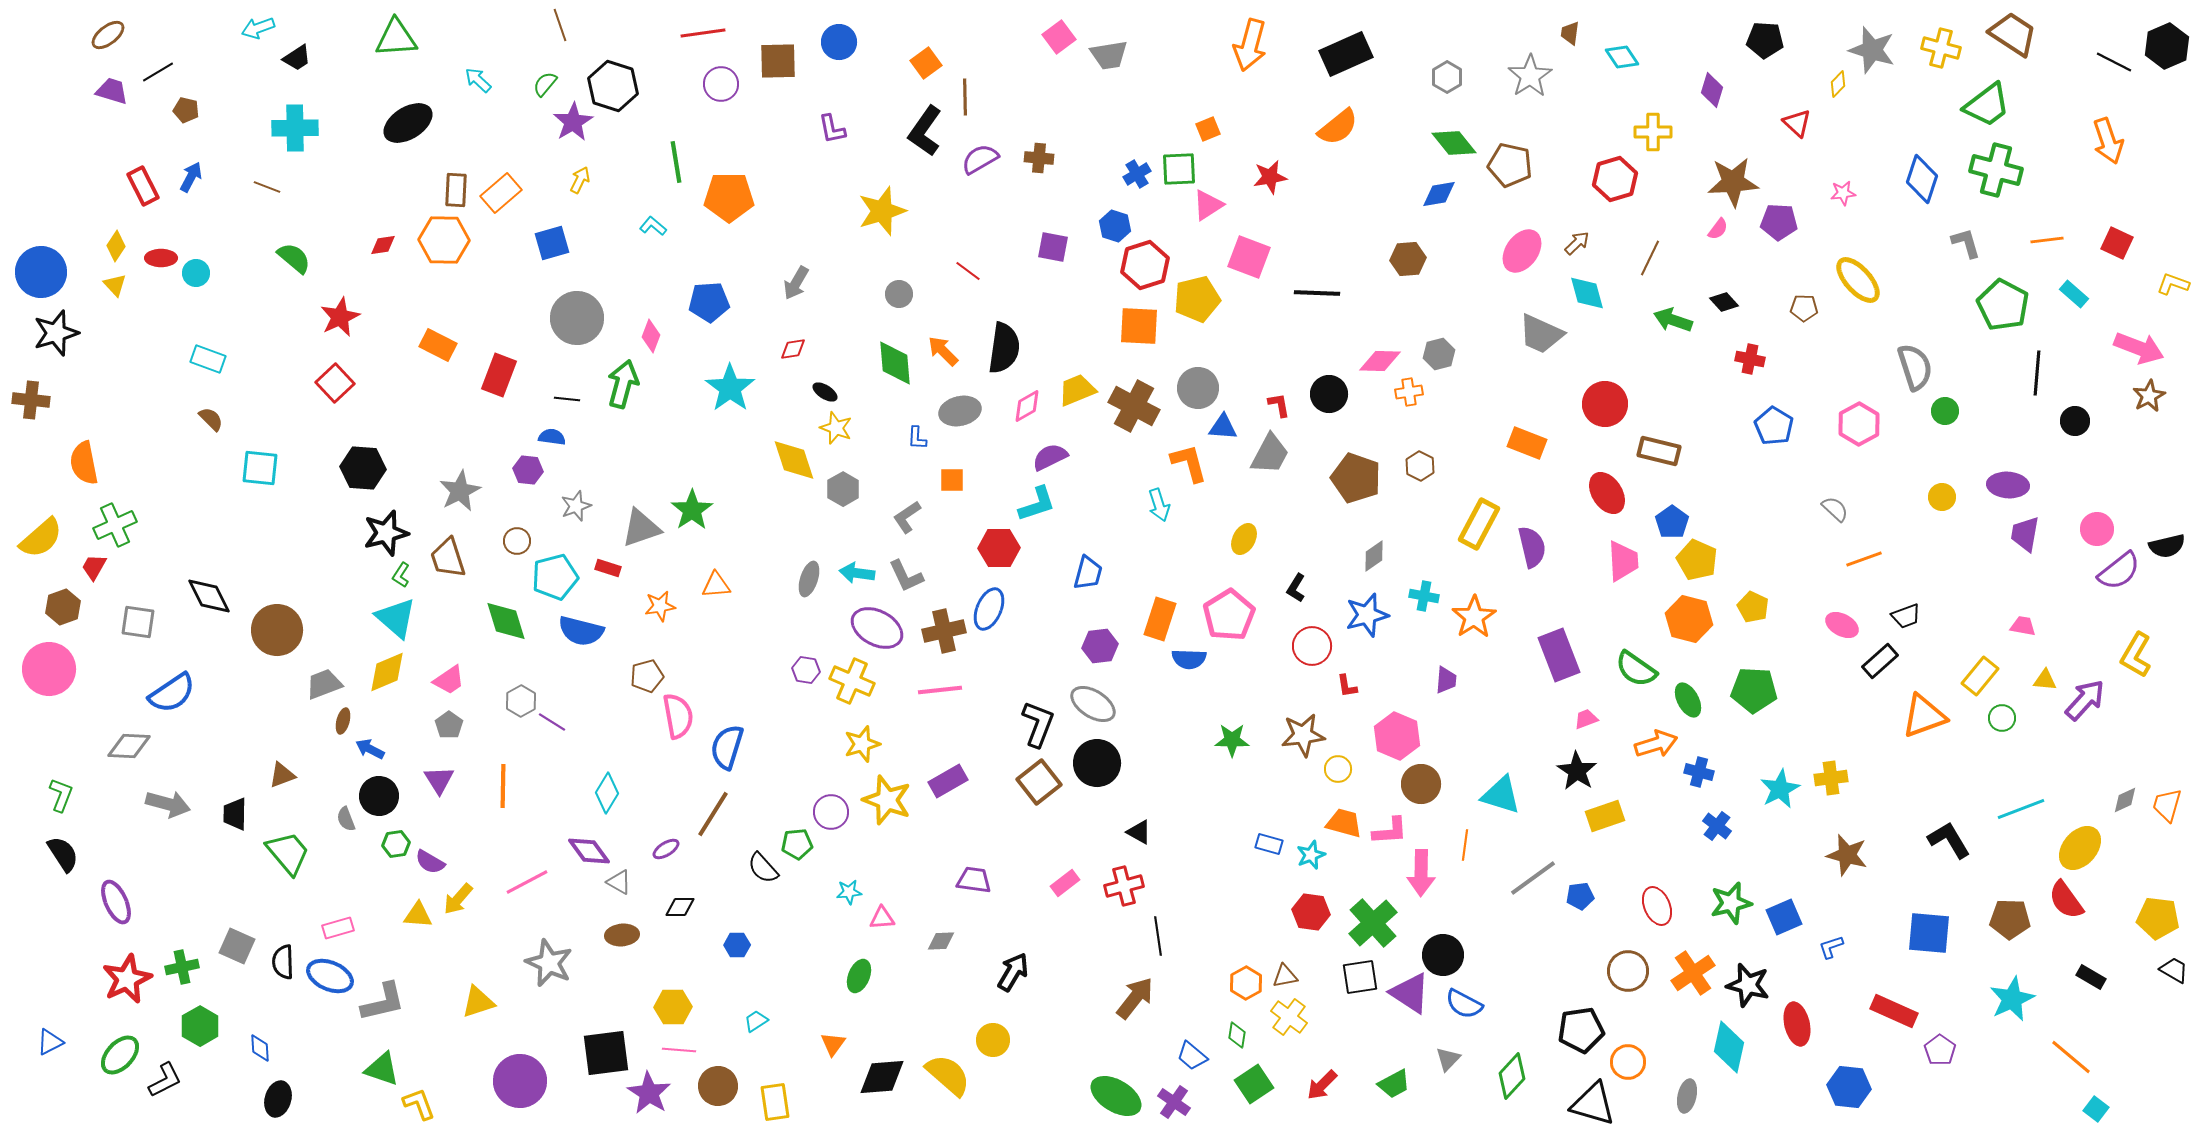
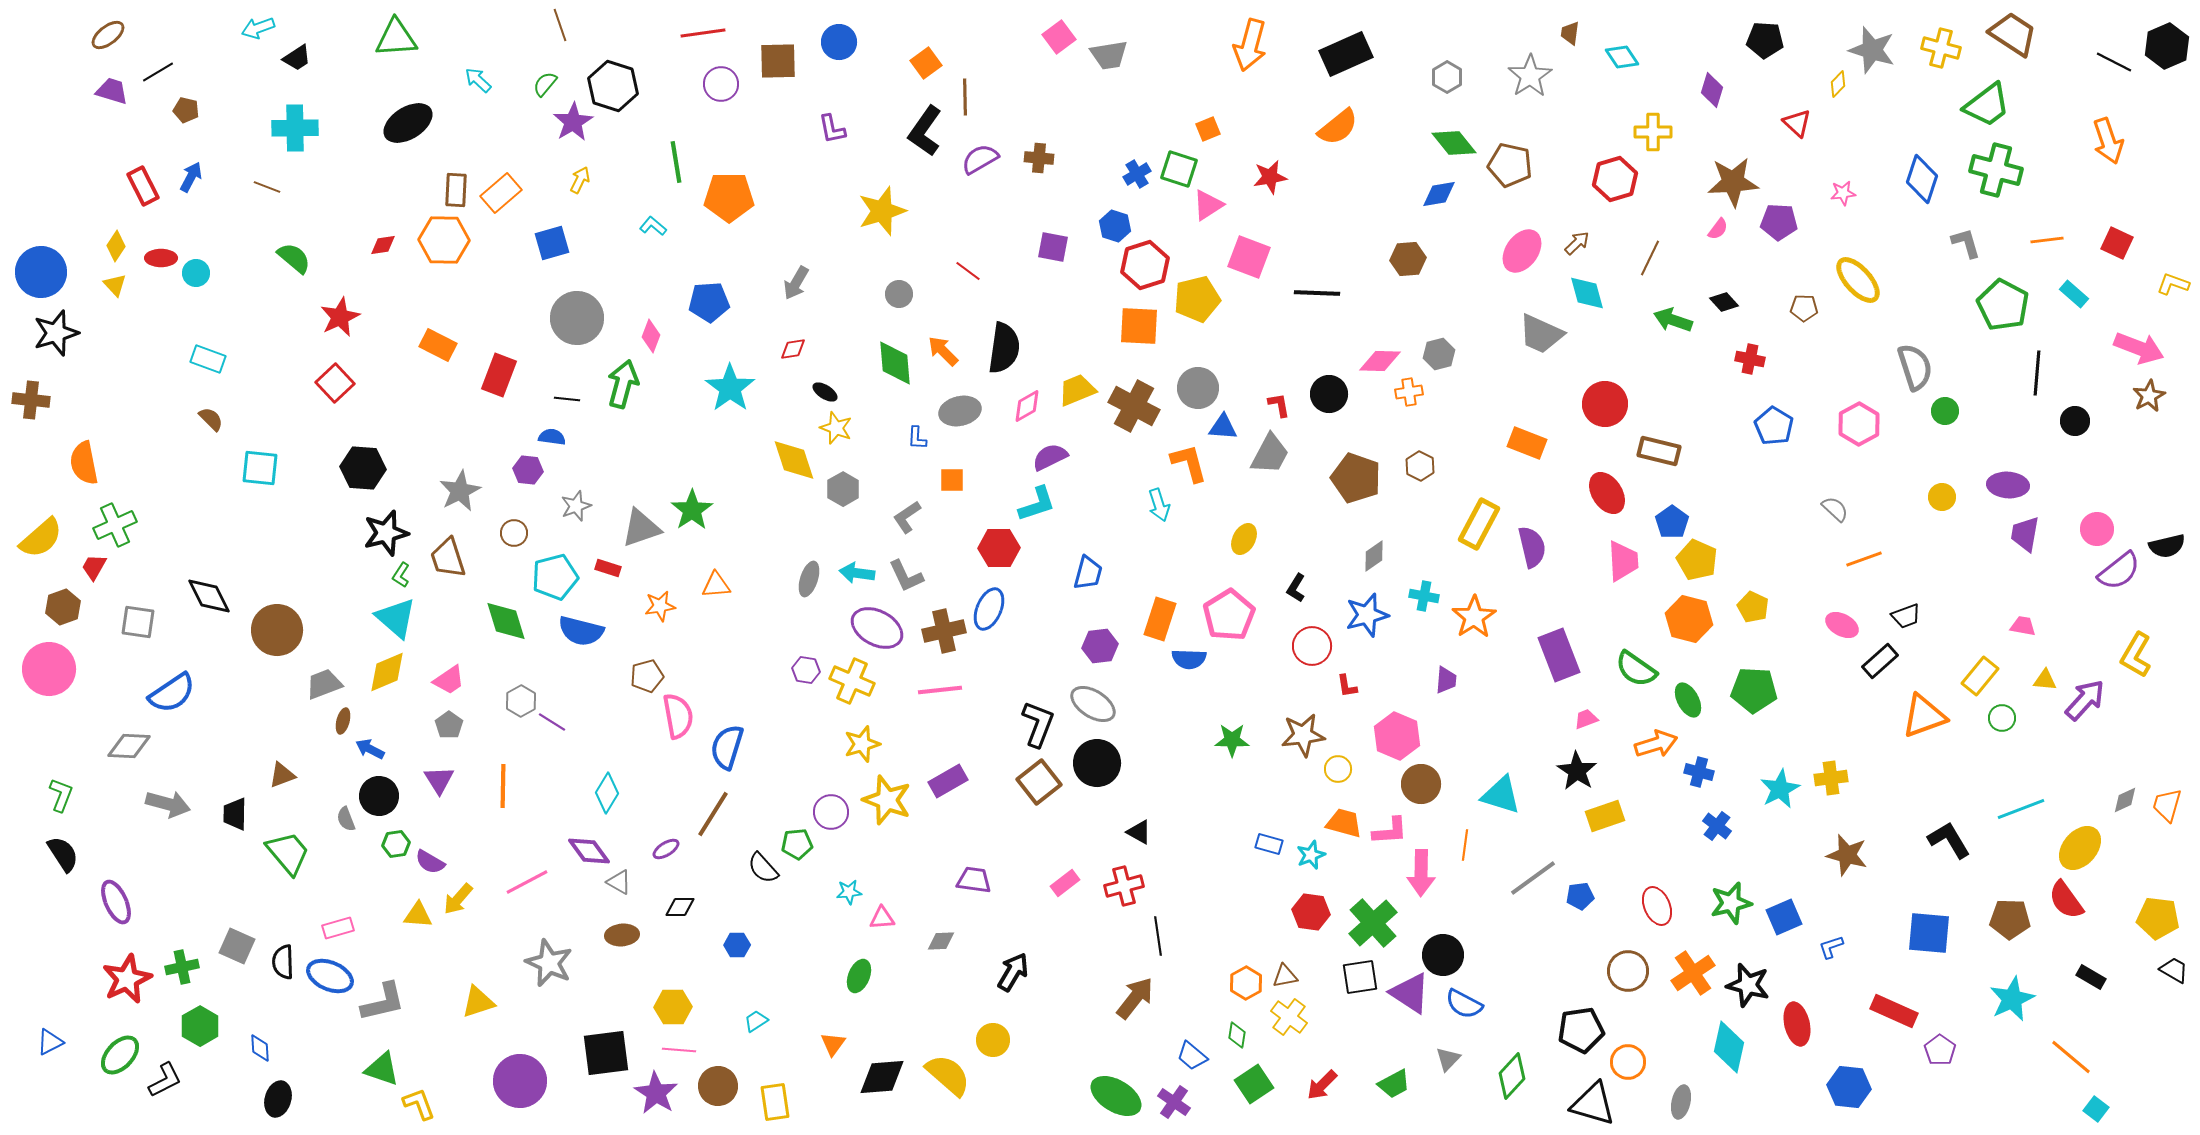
green square at (1179, 169): rotated 21 degrees clockwise
brown circle at (517, 541): moved 3 px left, 8 px up
purple star at (649, 1093): moved 7 px right
gray ellipse at (1687, 1096): moved 6 px left, 6 px down
